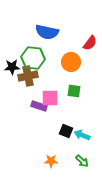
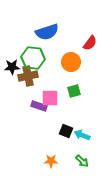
blue semicircle: rotated 30 degrees counterclockwise
green square: rotated 24 degrees counterclockwise
